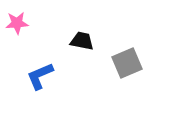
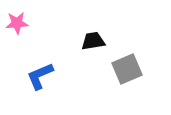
black trapezoid: moved 11 px right; rotated 20 degrees counterclockwise
gray square: moved 6 px down
